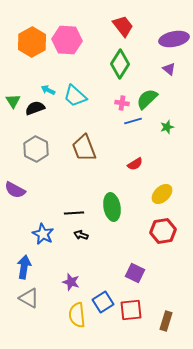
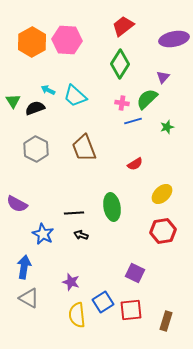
red trapezoid: rotated 90 degrees counterclockwise
purple triangle: moved 6 px left, 8 px down; rotated 32 degrees clockwise
purple semicircle: moved 2 px right, 14 px down
